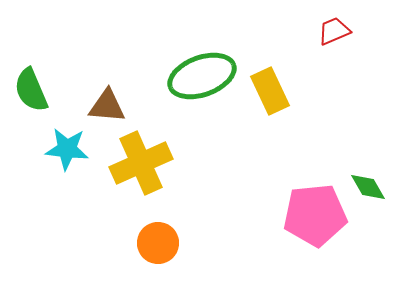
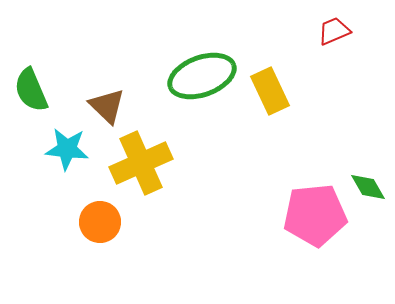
brown triangle: rotated 39 degrees clockwise
orange circle: moved 58 px left, 21 px up
